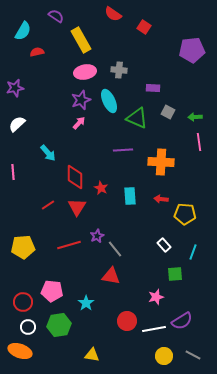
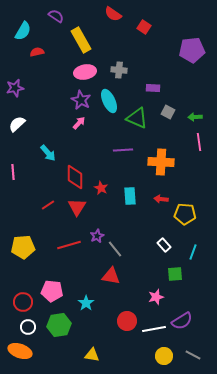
purple star at (81, 100): rotated 24 degrees counterclockwise
